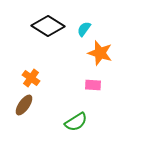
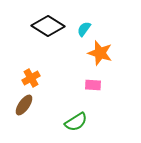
orange cross: rotated 24 degrees clockwise
